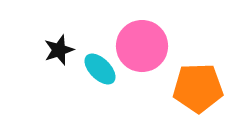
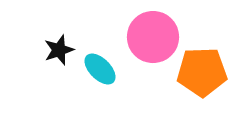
pink circle: moved 11 px right, 9 px up
orange pentagon: moved 4 px right, 16 px up
